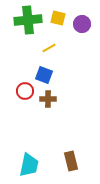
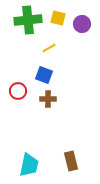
red circle: moved 7 px left
